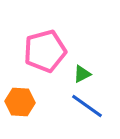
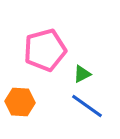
pink pentagon: moved 1 px up
